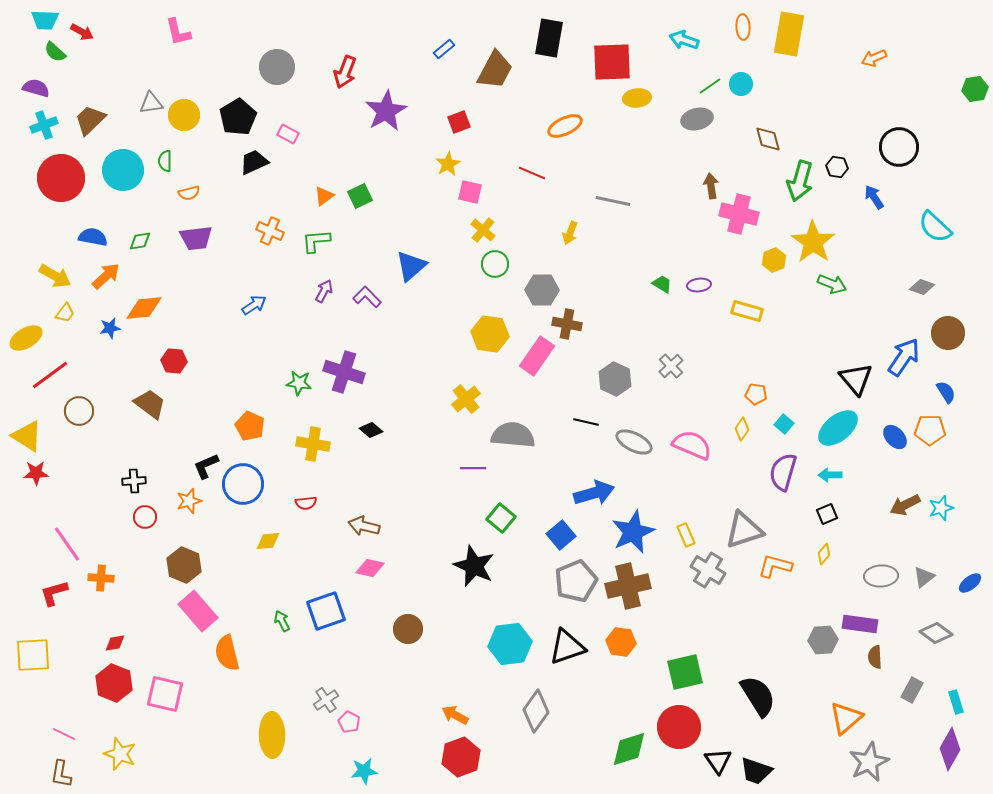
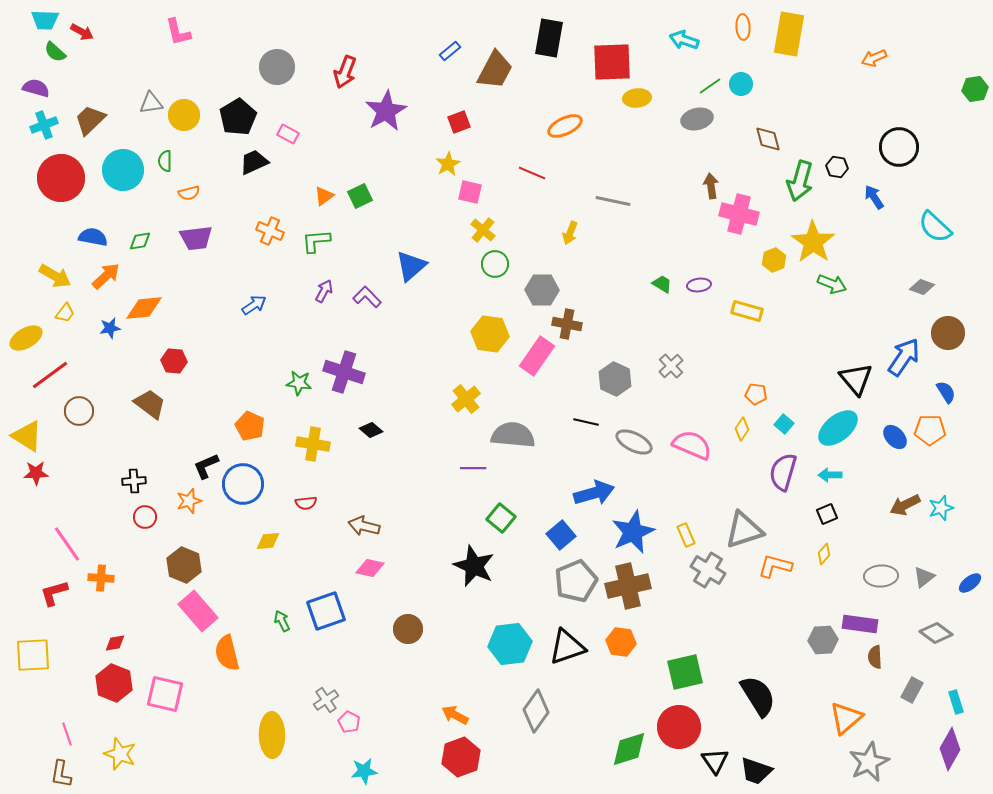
blue rectangle at (444, 49): moved 6 px right, 2 px down
pink line at (64, 734): moved 3 px right; rotated 45 degrees clockwise
black triangle at (718, 761): moved 3 px left
